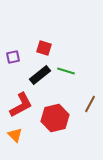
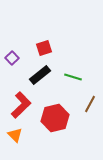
red square: rotated 35 degrees counterclockwise
purple square: moved 1 px left, 1 px down; rotated 32 degrees counterclockwise
green line: moved 7 px right, 6 px down
red L-shape: rotated 16 degrees counterclockwise
